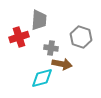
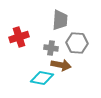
gray trapezoid: moved 21 px right
gray hexagon: moved 4 px left, 6 px down; rotated 15 degrees counterclockwise
brown arrow: moved 1 px left, 1 px down
cyan diamond: rotated 25 degrees clockwise
